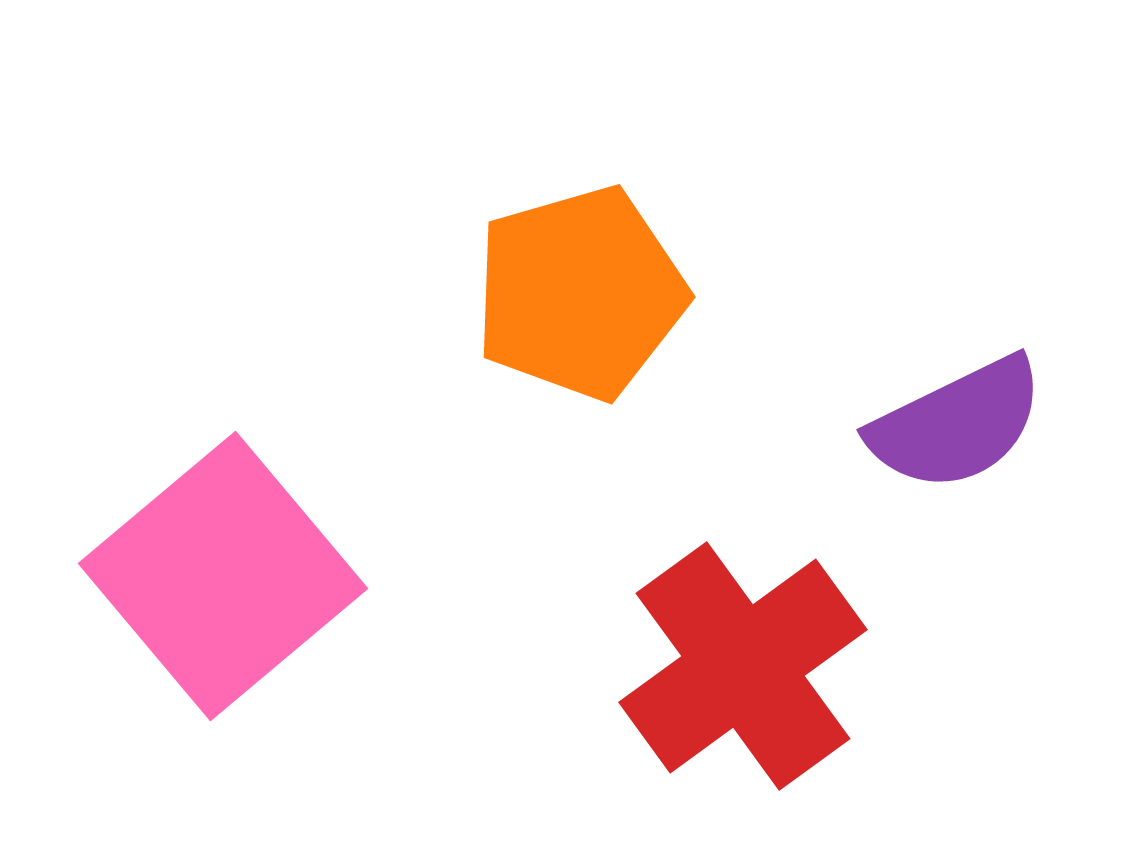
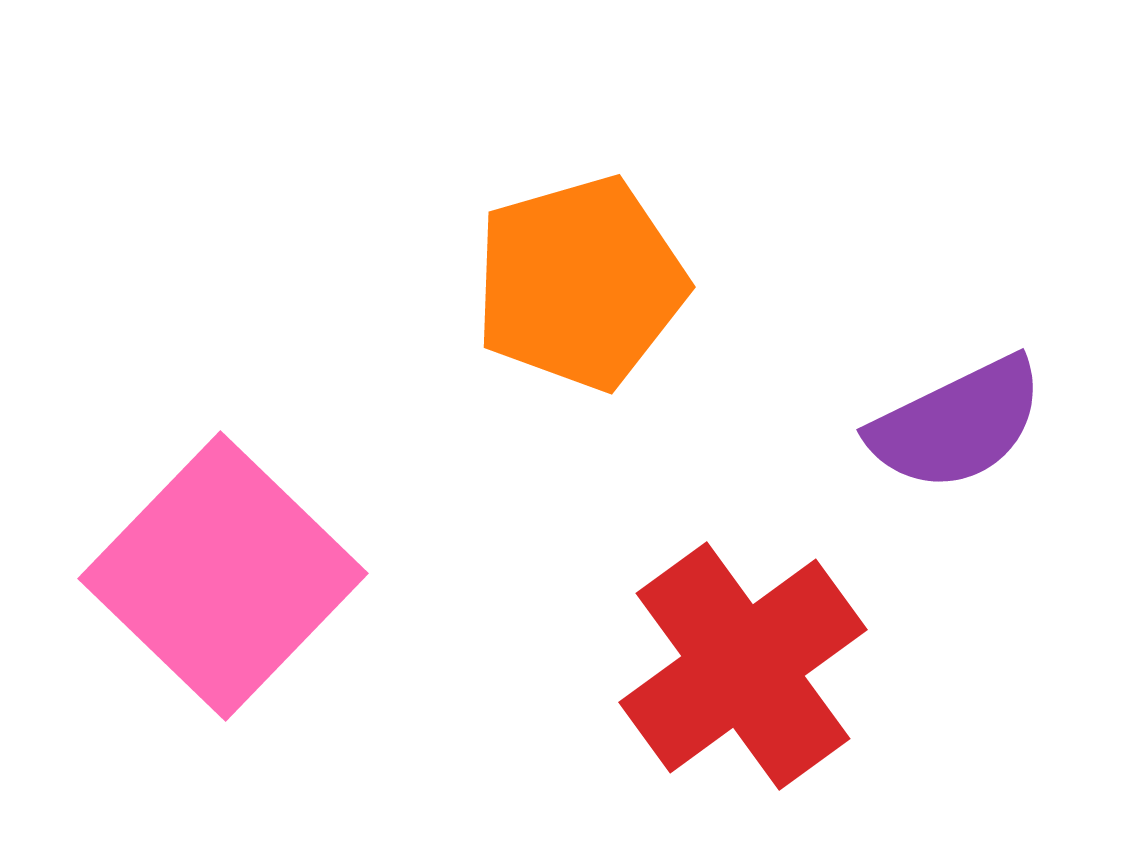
orange pentagon: moved 10 px up
pink square: rotated 6 degrees counterclockwise
